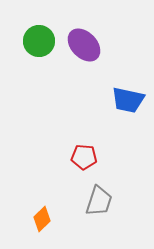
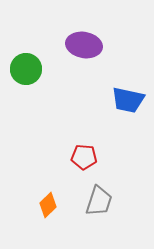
green circle: moved 13 px left, 28 px down
purple ellipse: rotated 36 degrees counterclockwise
orange diamond: moved 6 px right, 14 px up
